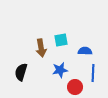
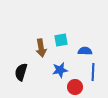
blue line: moved 1 px up
